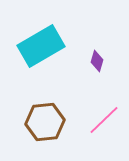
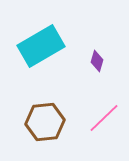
pink line: moved 2 px up
